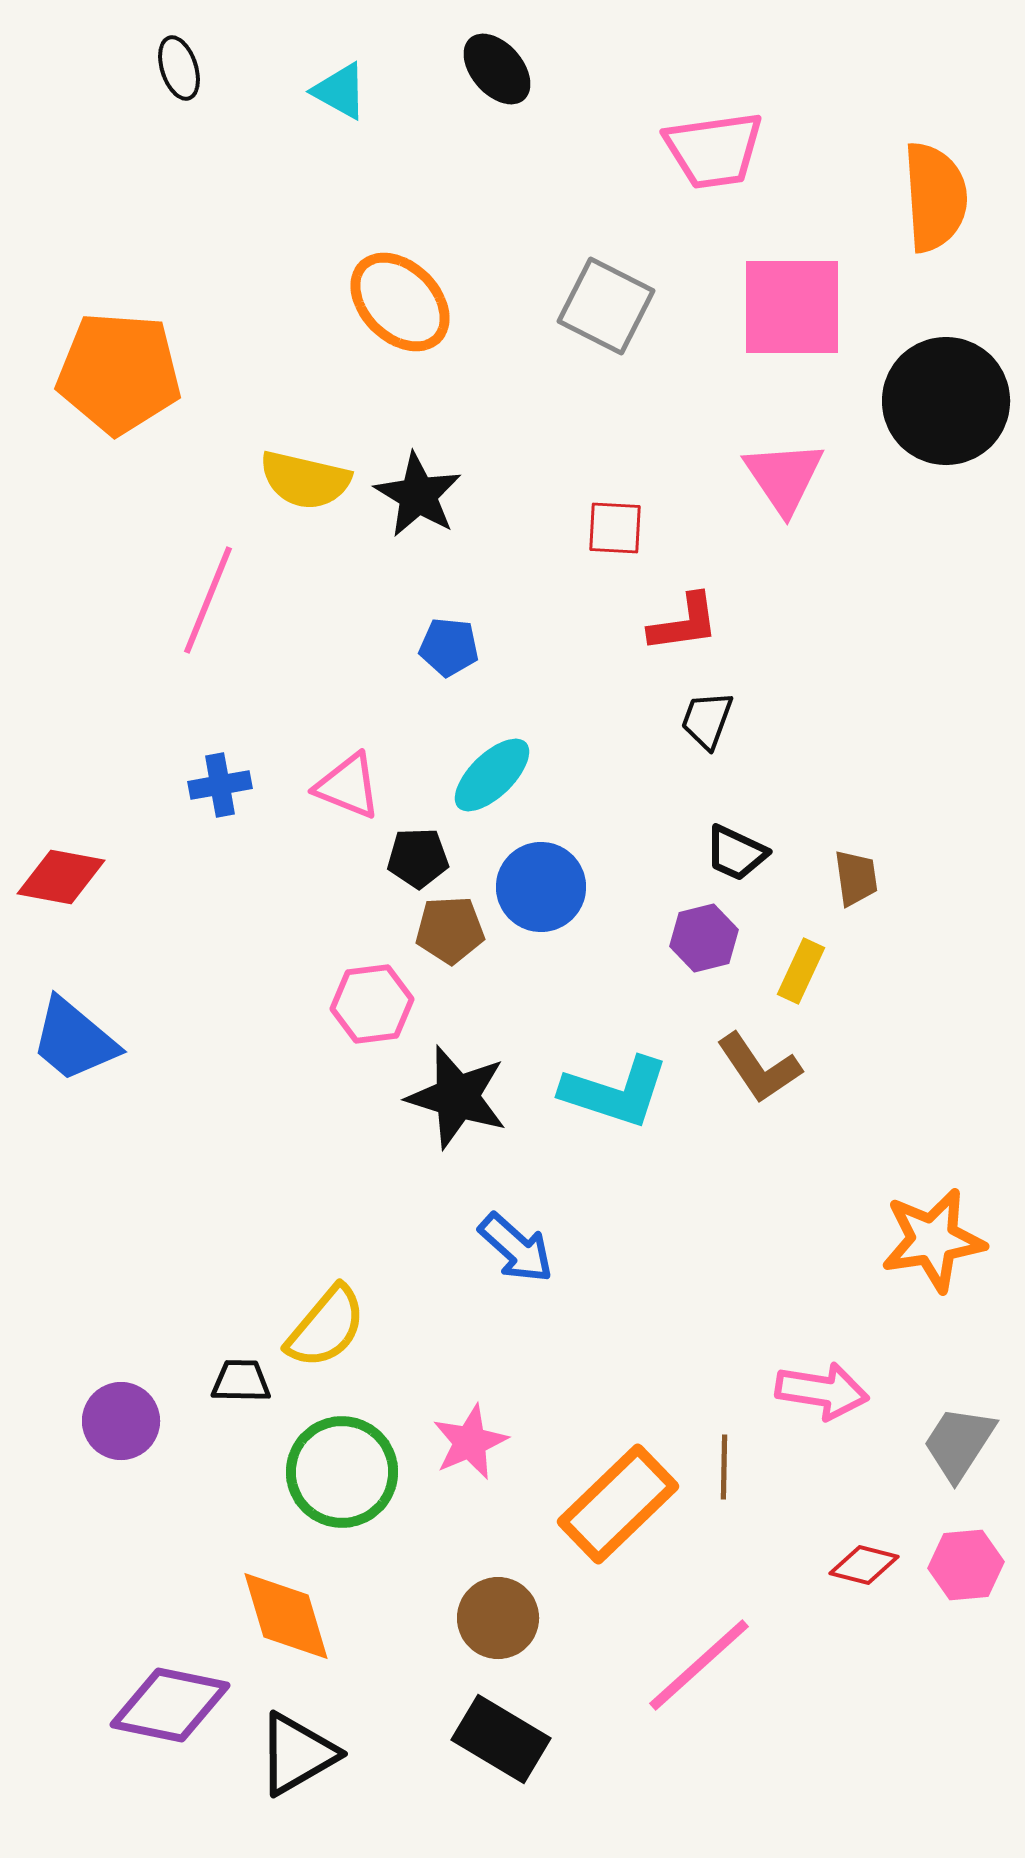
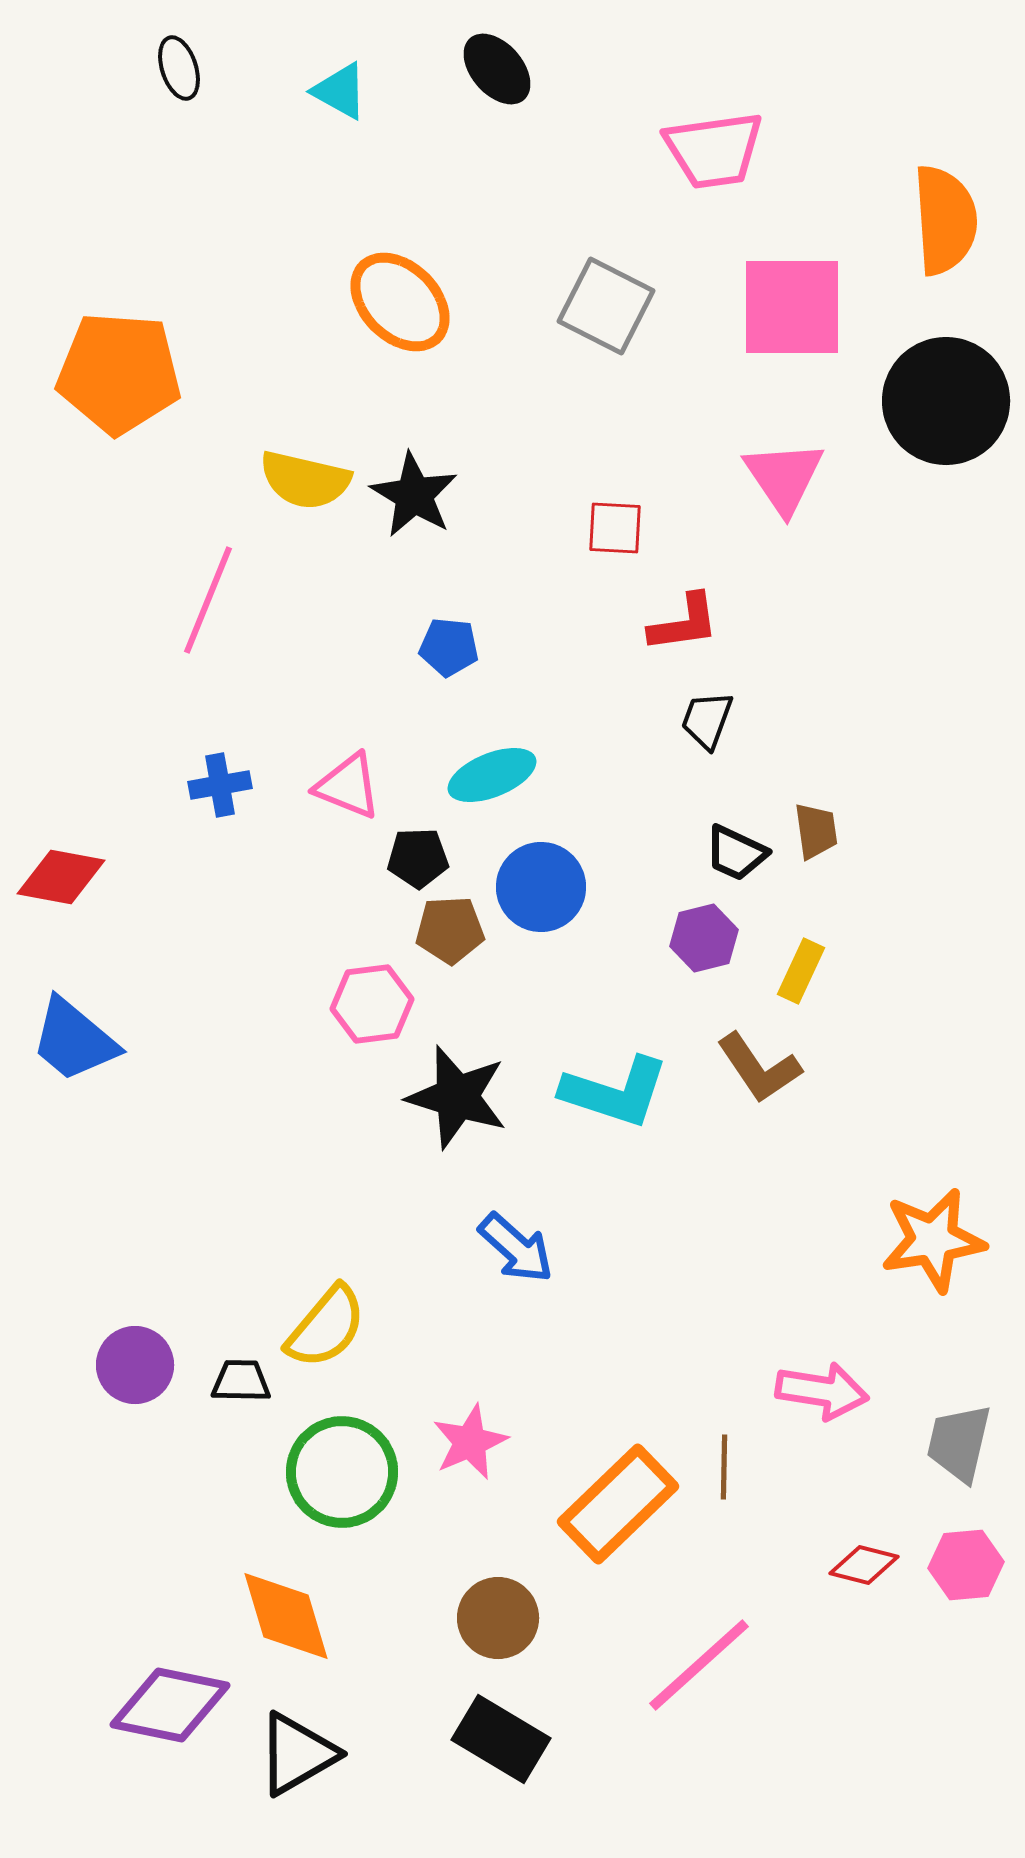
orange semicircle at (935, 197): moved 10 px right, 23 px down
black star at (418, 495): moved 4 px left
cyan ellipse at (492, 775): rotated 22 degrees clockwise
brown trapezoid at (856, 878): moved 40 px left, 47 px up
purple circle at (121, 1421): moved 14 px right, 56 px up
gray trapezoid at (959, 1443): rotated 20 degrees counterclockwise
